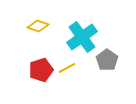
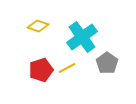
gray pentagon: moved 3 px down
